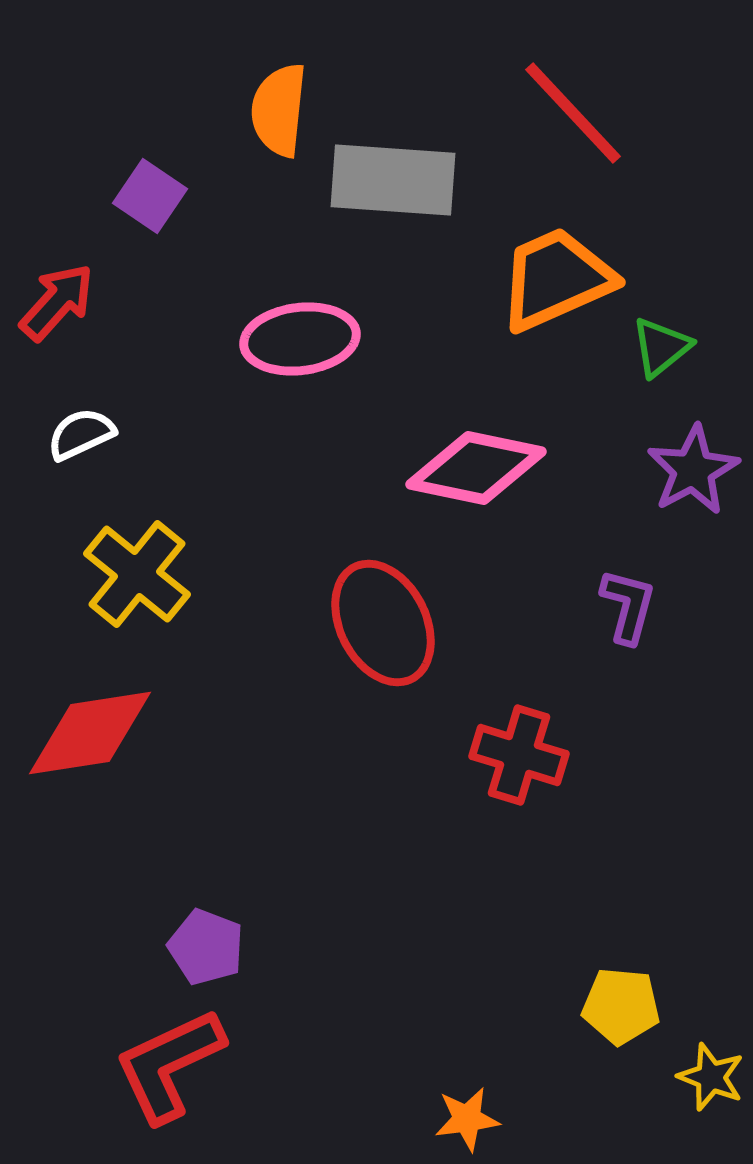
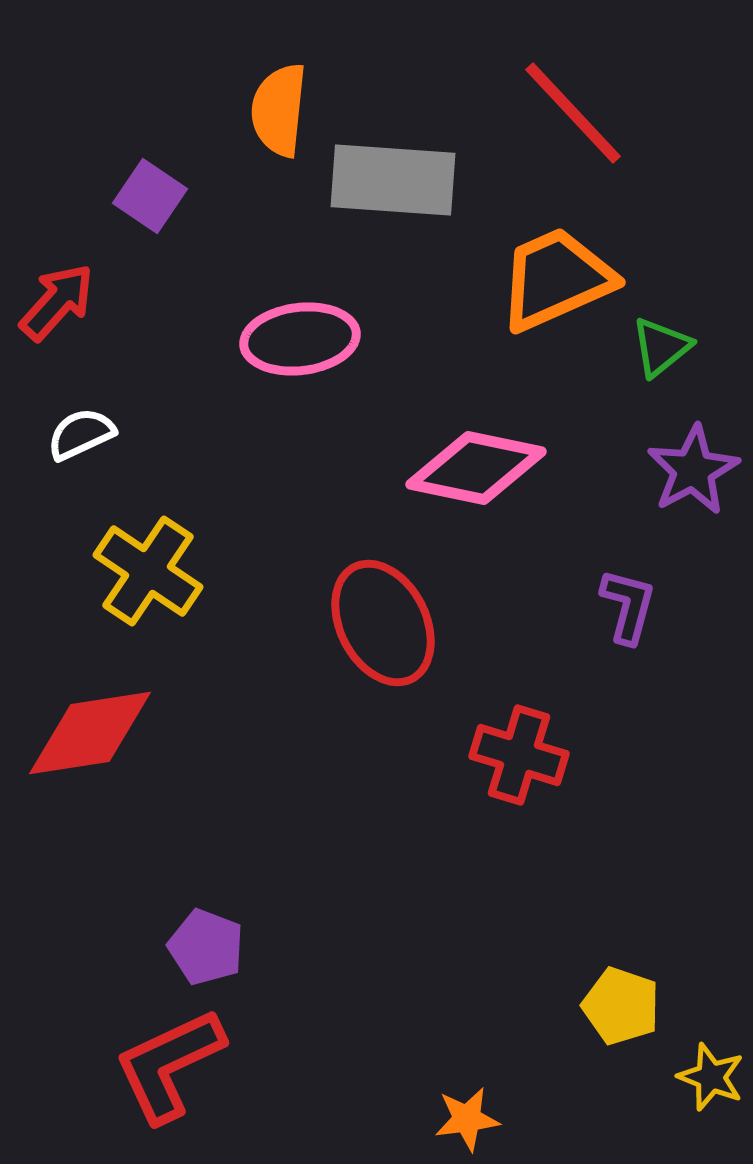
yellow cross: moved 11 px right, 3 px up; rotated 5 degrees counterclockwise
yellow pentagon: rotated 14 degrees clockwise
